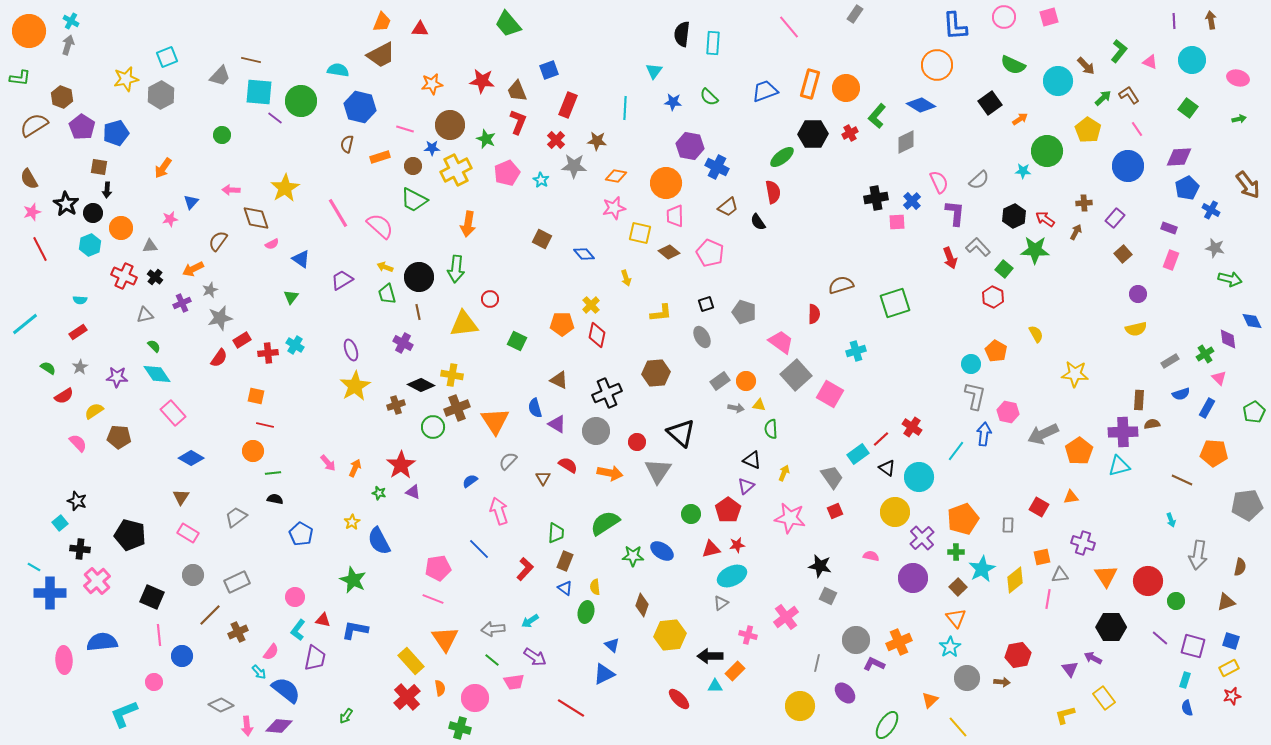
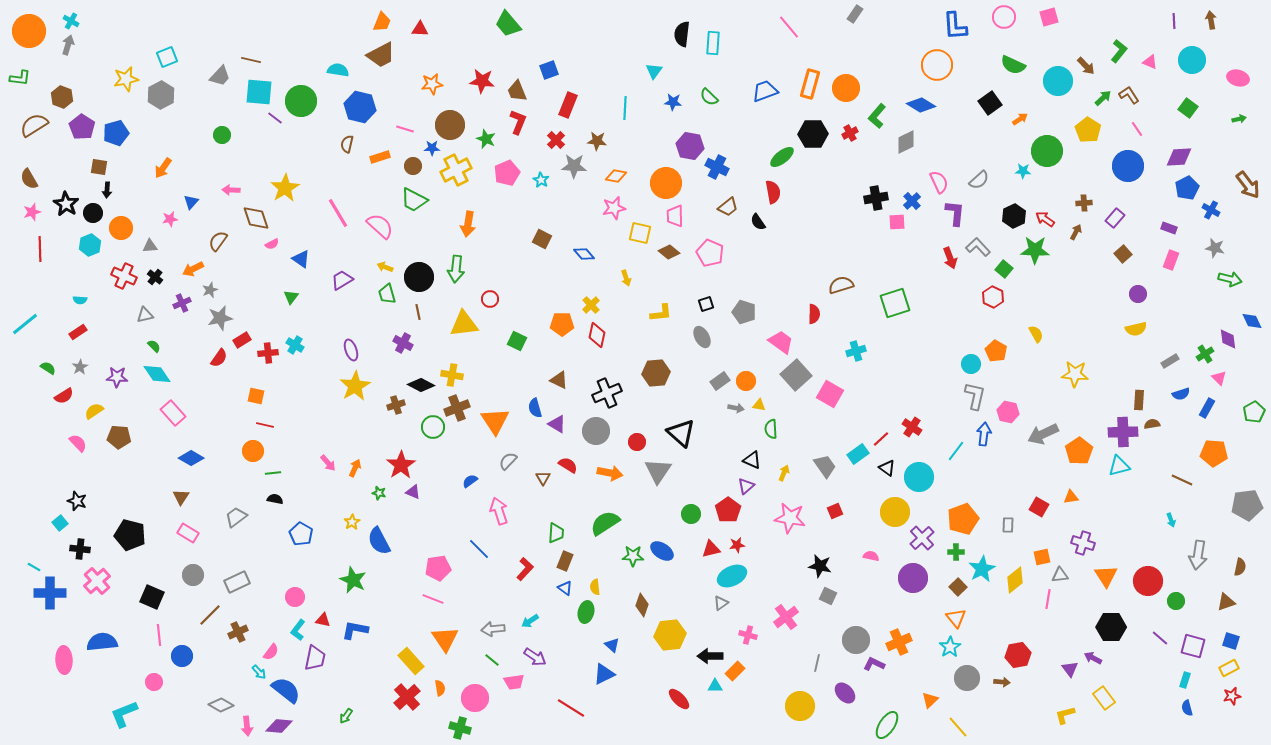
red line at (40, 249): rotated 25 degrees clockwise
gray trapezoid at (832, 477): moved 7 px left, 11 px up
